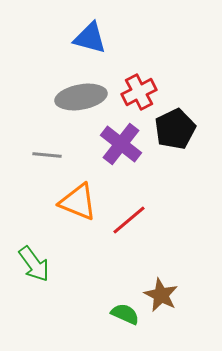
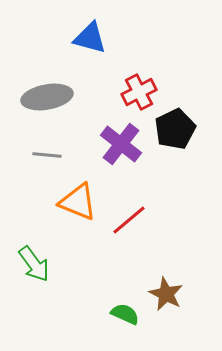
gray ellipse: moved 34 px left
brown star: moved 5 px right, 1 px up
